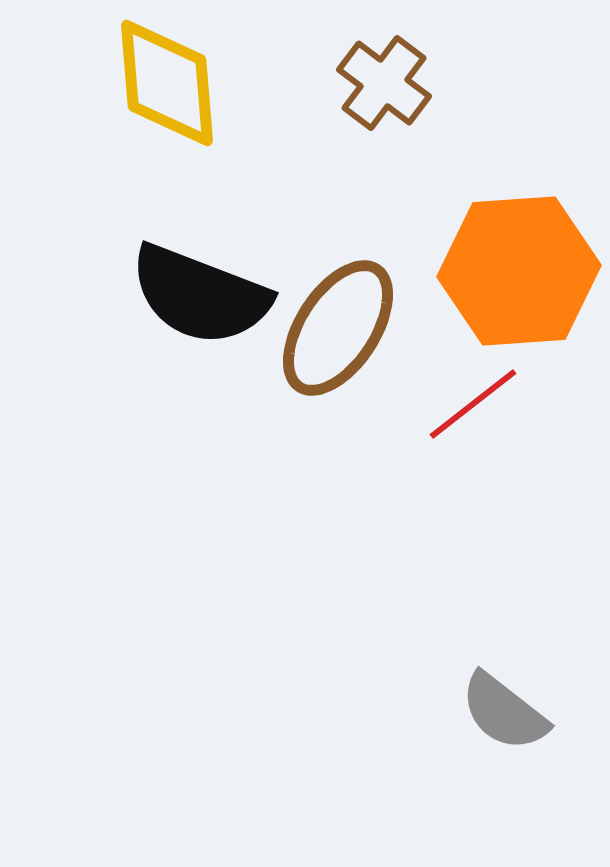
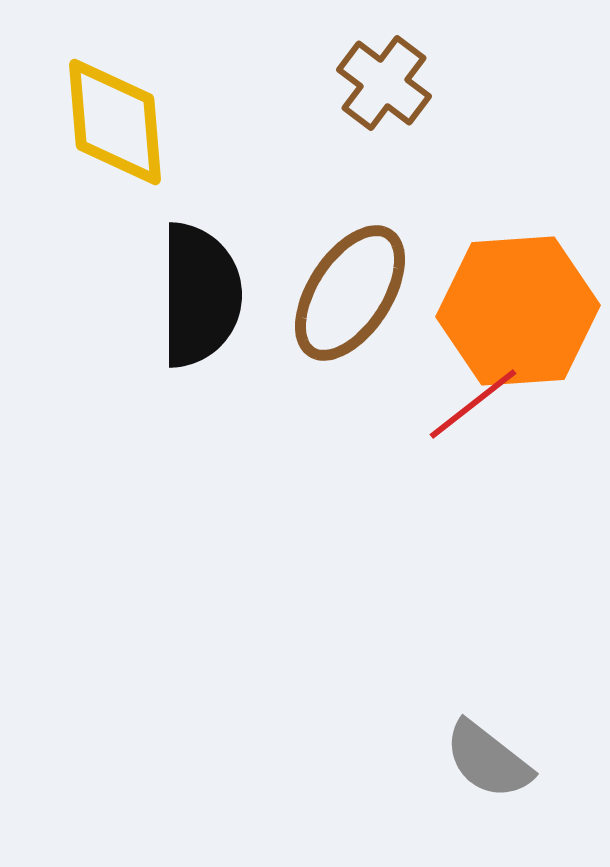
yellow diamond: moved 52 px left, 39 px down
orange hexagon: moved 1 px left, 40 px down
black semicircle: rotated 111 degrees counterclockwise
brown ellipse: moved 12 px right, 35 px up
gray semicircle: moved 16 px left, 48 px down
